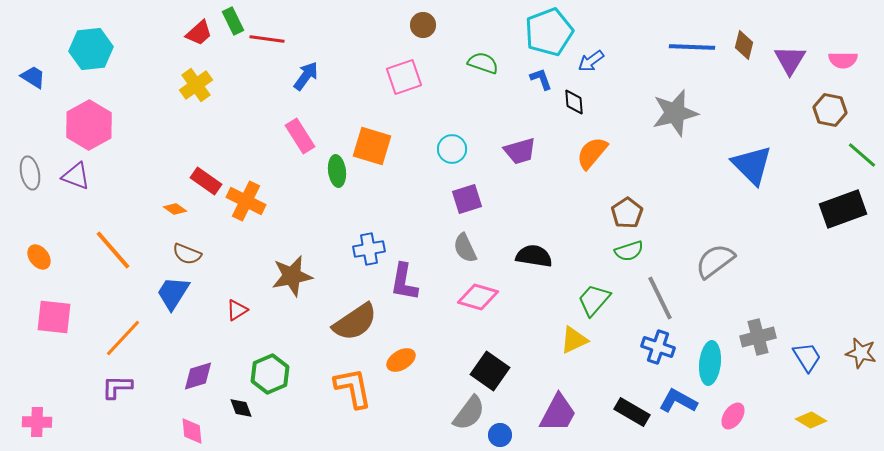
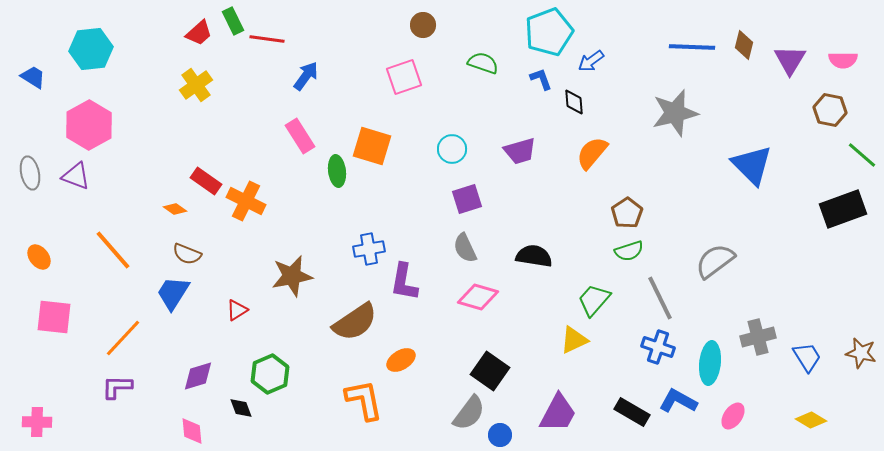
orange L-shape at (353, 388): moved 11 px right, 12 px down
